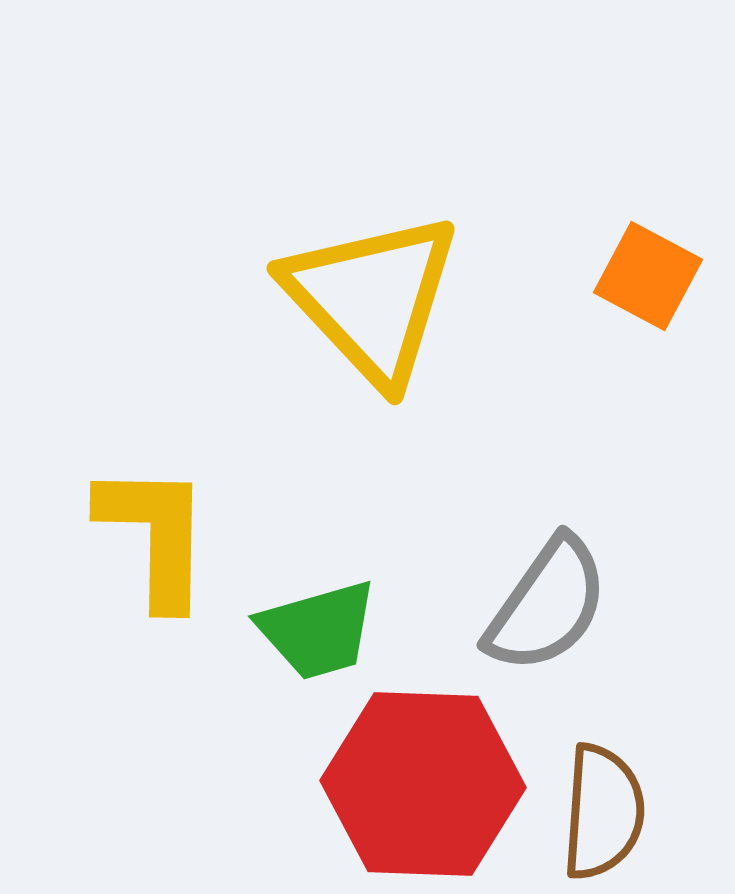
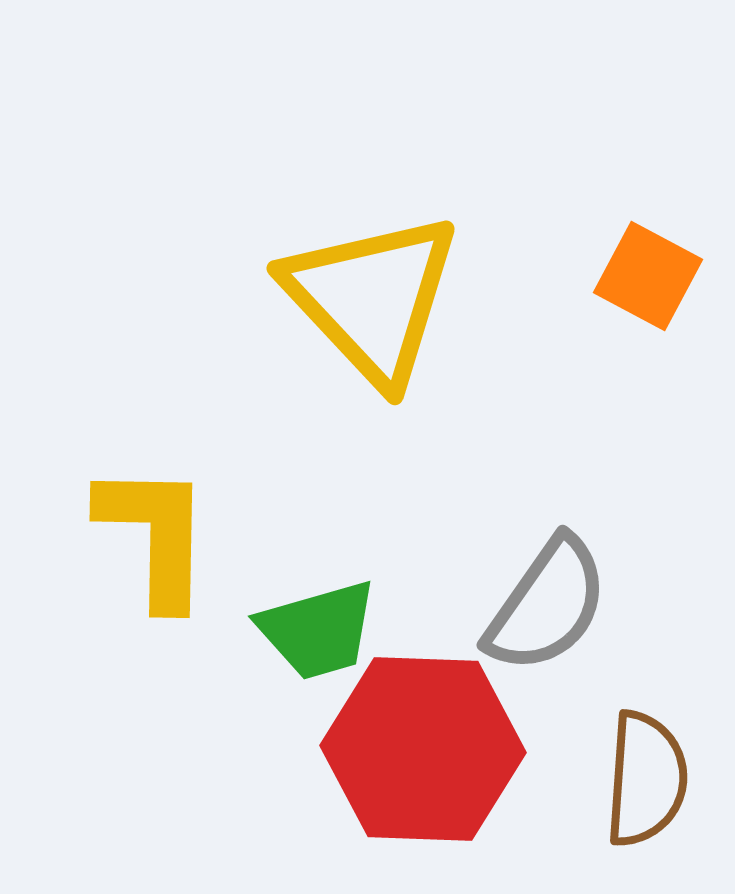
red hexagon: moved 35 px up
brown semicircle: moved 43 px right, 33 px up
